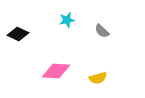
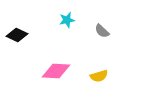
black diamond: moved 1 px left, 1 px down
yellow semicircle: moved 1 px right, 2 px up
